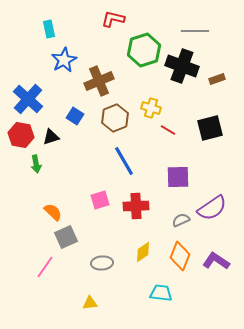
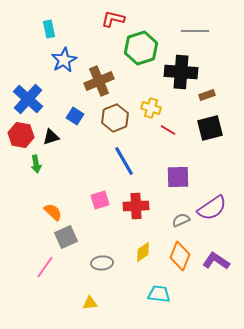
green hexagon: moved 3 px left, 2 px up
black cross: moved 1 px left, 6 px down; rotated 16 degrees counterclockwise
brown rectangle: moved 10 px left, 16 px down
cyan trapezoid: moved 2 px left, 1 px down
